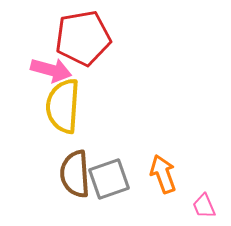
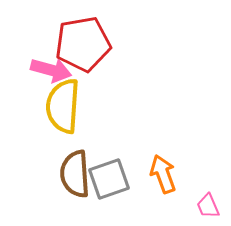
red pentagon: moved 6 px down
pink trapezoid: moved 4 px right
